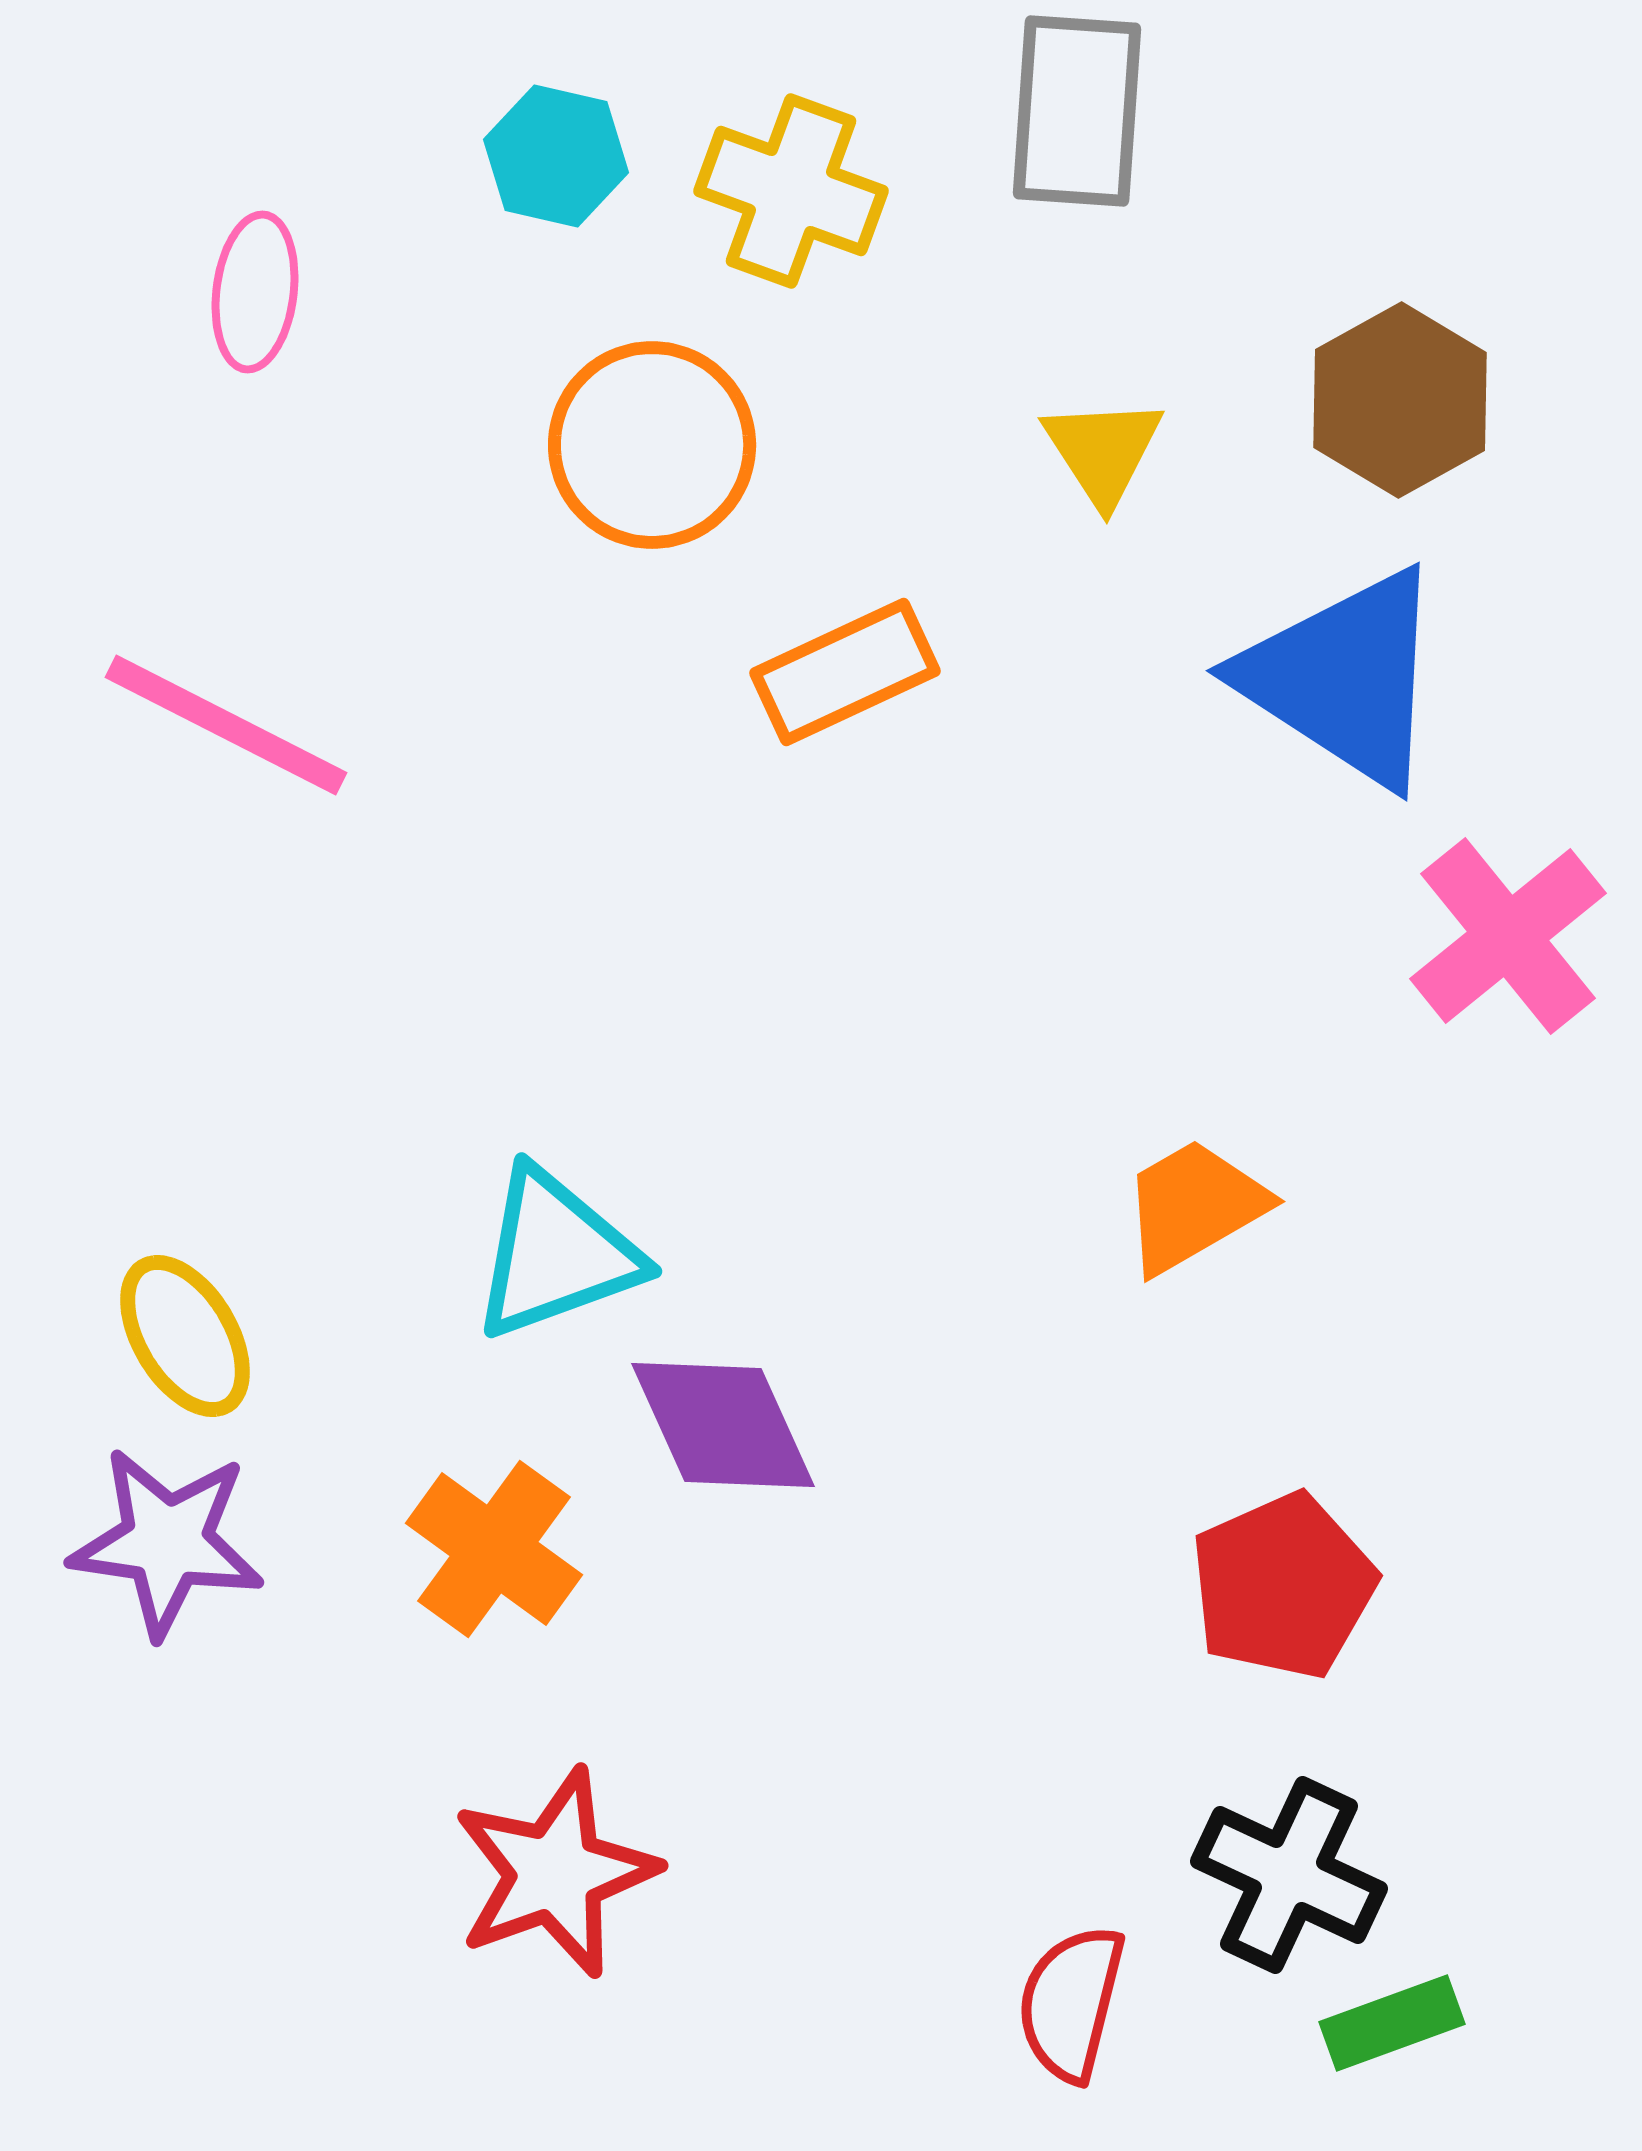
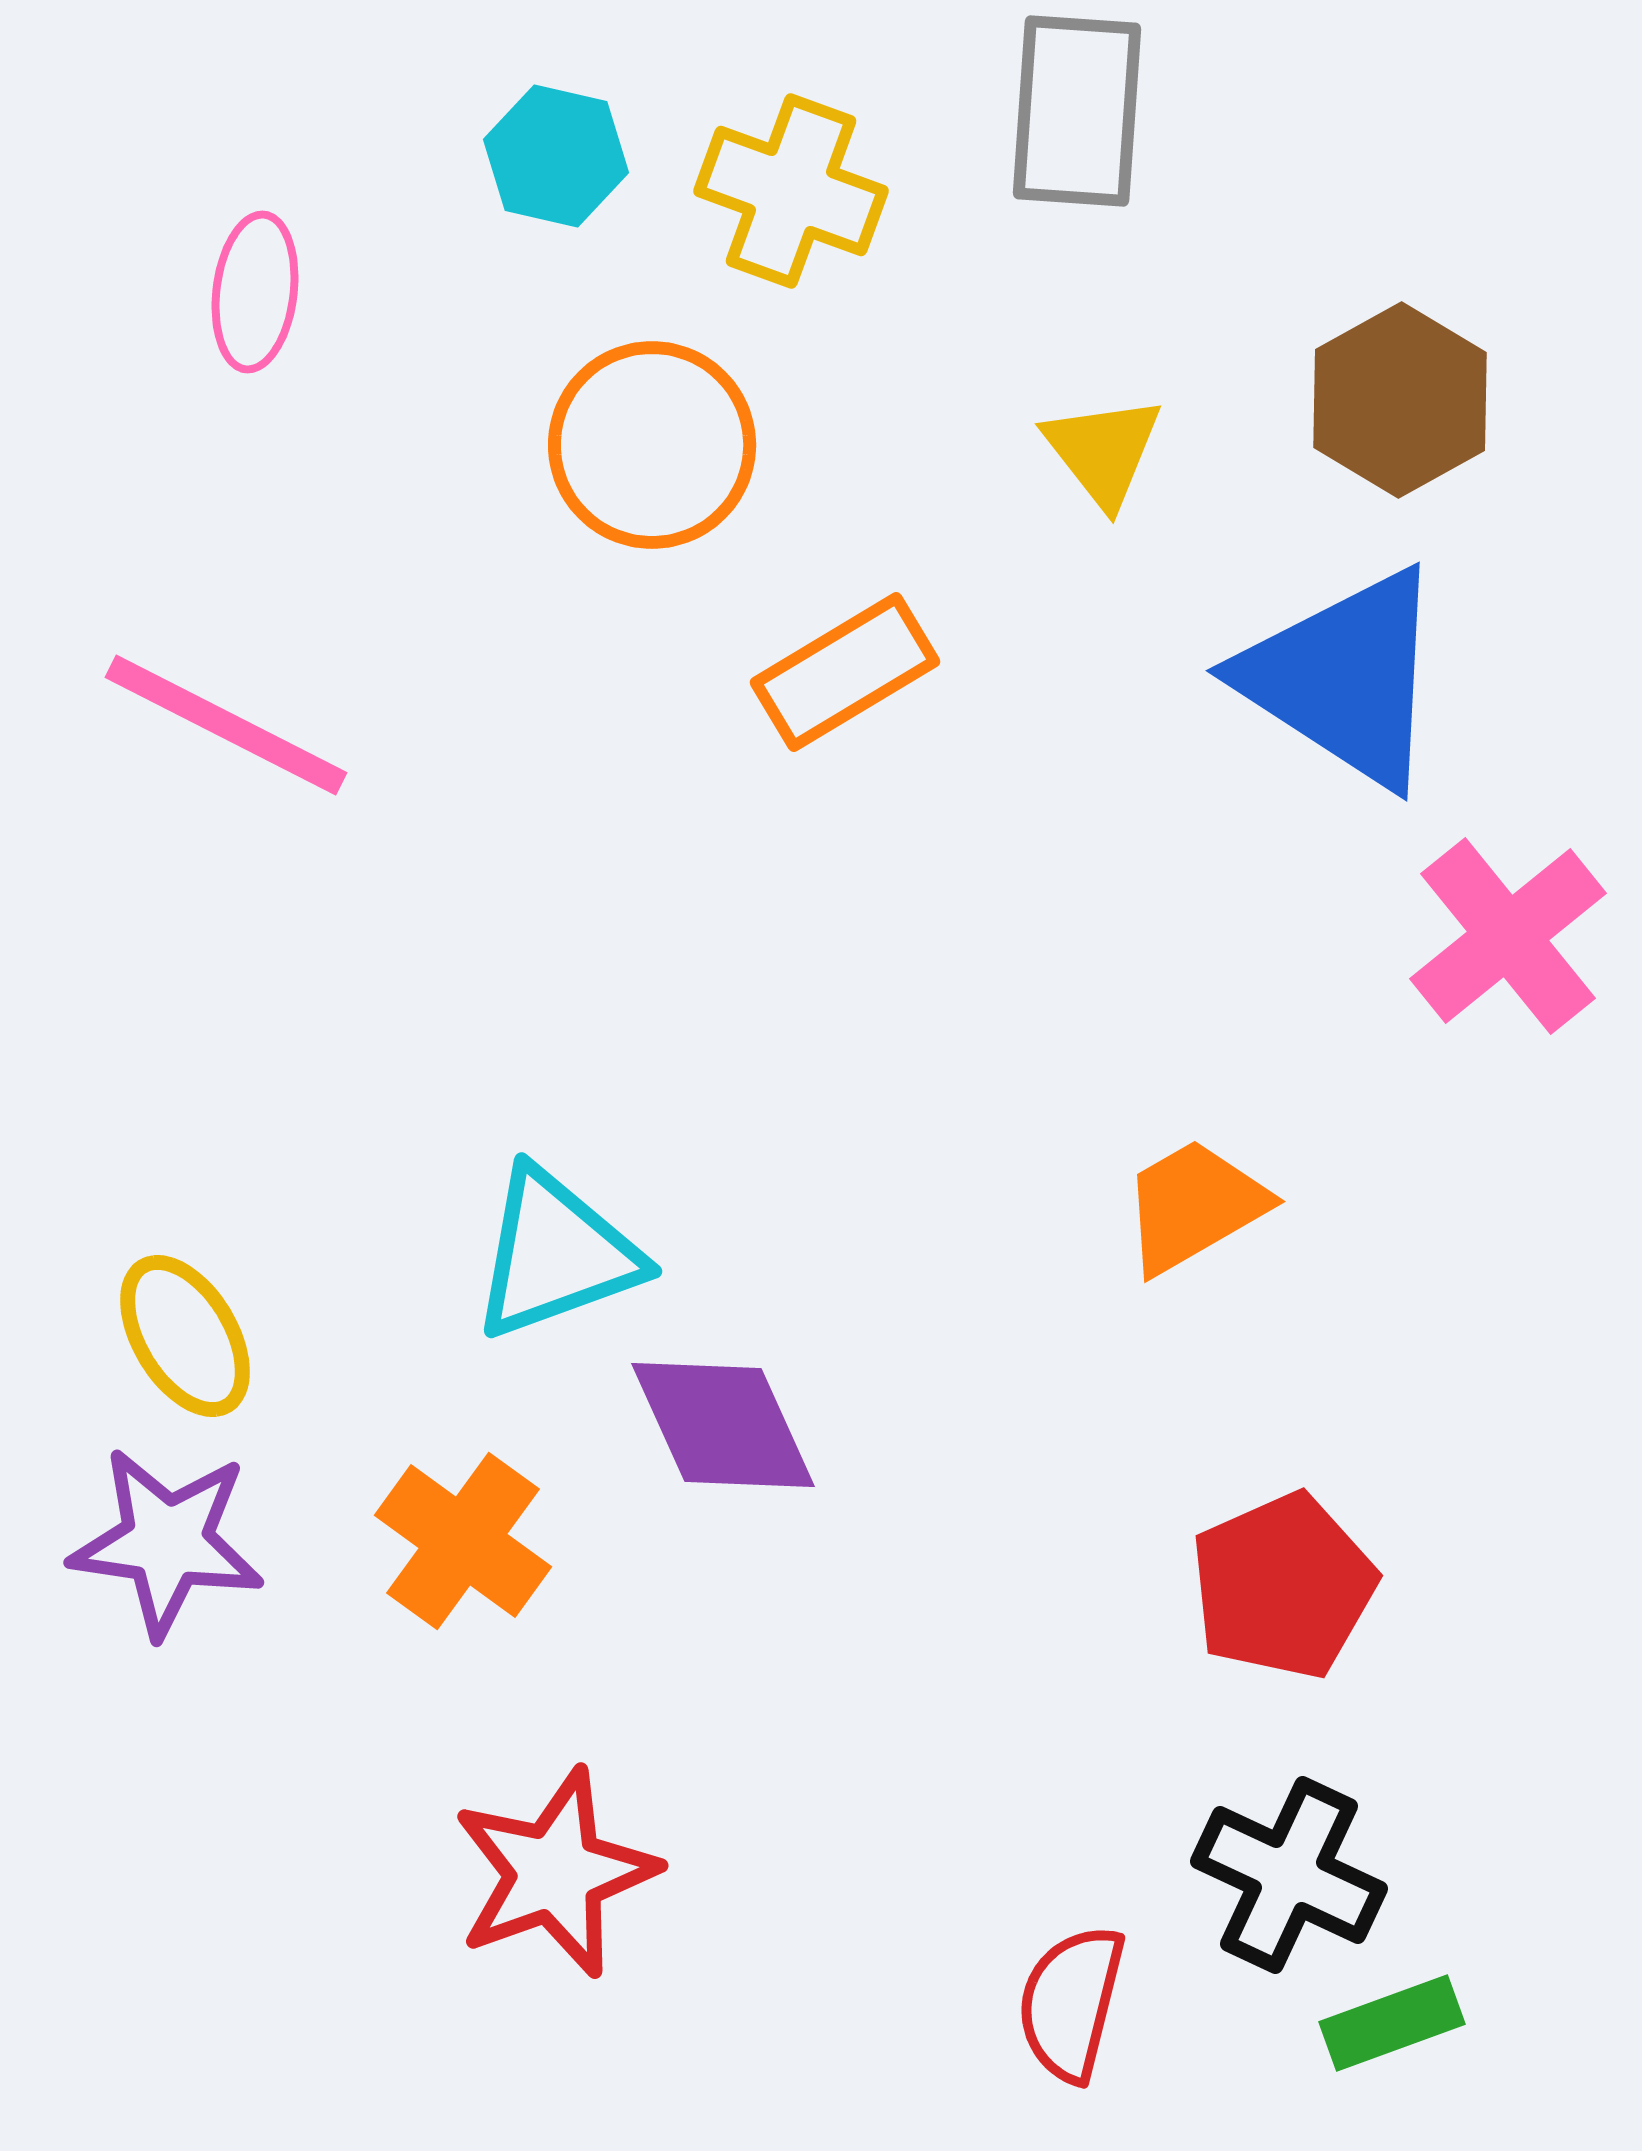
yellow triangle: rotated 5 degrees counterclockwise
orange rectangle: rotated 6 degrees counterclockwise
orange cross: moved 31 px left, 8 px up
